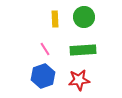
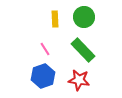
green rectangle: rotated 50 degrees clockwise
red star: rotated 15 degrees clockwise
